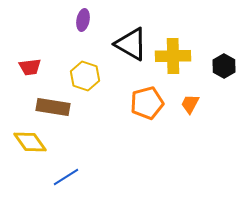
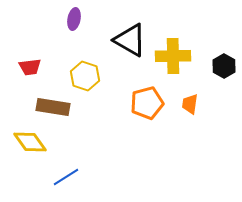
purple ellipse: moved 9 px left, 1 px up
black triangle: moved 1 px left, 4 px up
orange trapezoid: rotated 20 degrees counterclockwise
